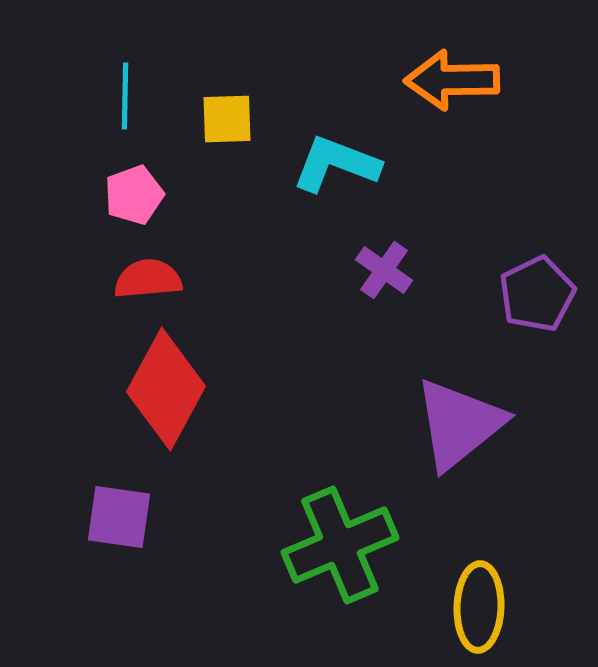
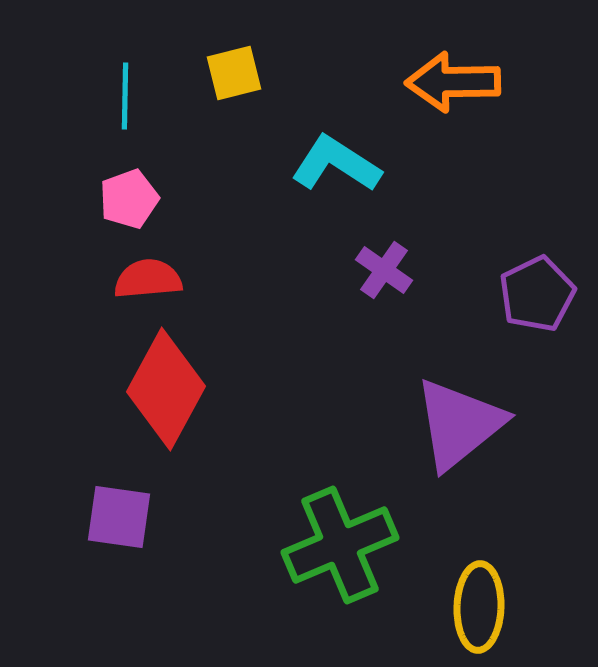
orange arrow: moved 1 px right, 2 px down
yellow square: moved 7 px right, 46 px up; rotated 12 degrees counterclockwise
cyan L-shape: rotated 12 degrees clockwise
pink pentagon: moved 5 px left, 4 px down
